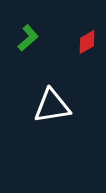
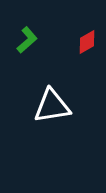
green L-shape: moved 1 px left, 2 px down
